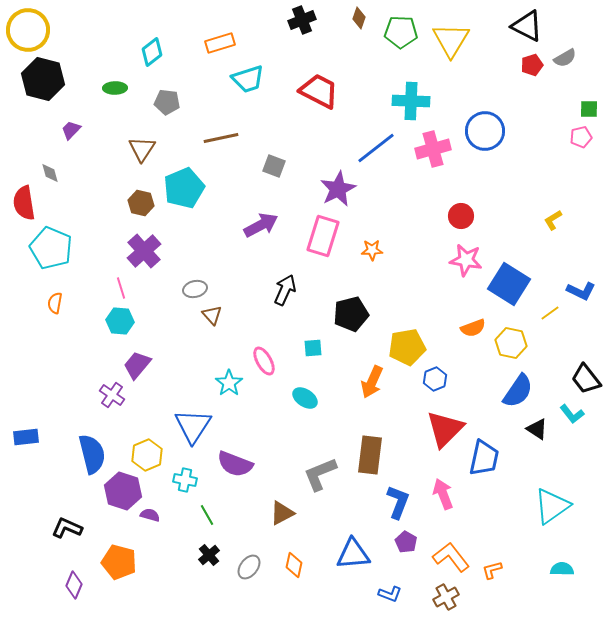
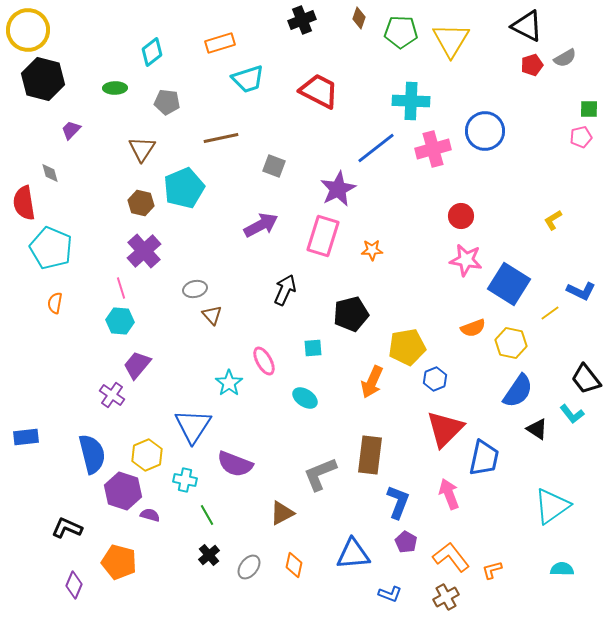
pink arrow at (443, 494): moved 6 px right
